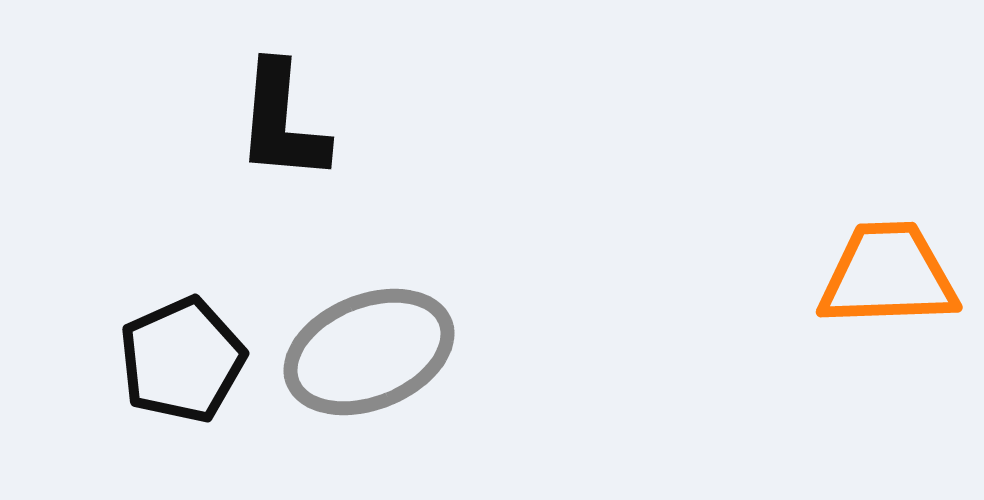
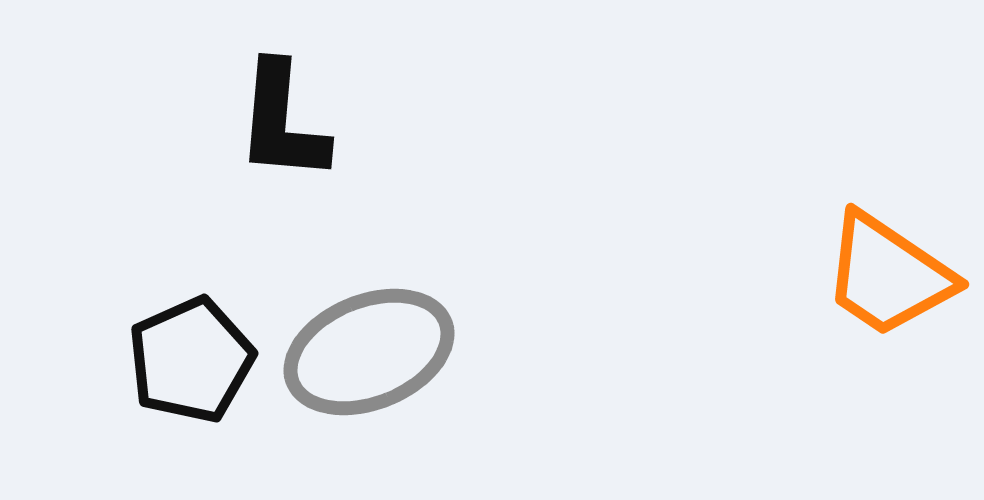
orange trapezoid: rotated 144 degrees counterclockwise
black pentagon: moved 9 px right
